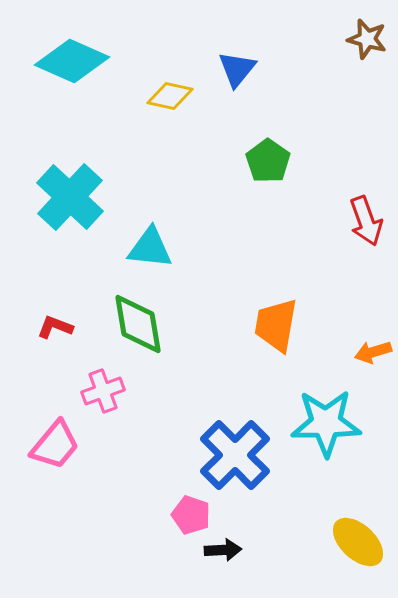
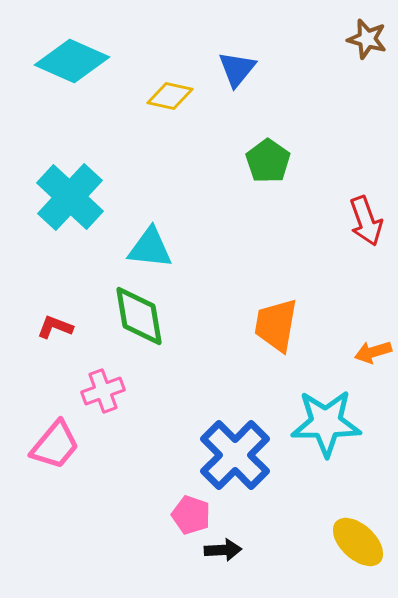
green diamond: moved 1 px right, 8 px up
